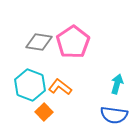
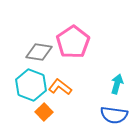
gray diamond: moved 10 px down
cyan hexagon: moved 1 px right
